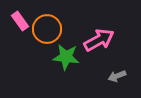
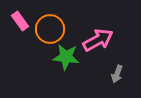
orange circle: moved 3 px right
pink arrow: moved 1 px left
gray arrow: moved 2 px up; rotated 48 degrees counterclockwise
